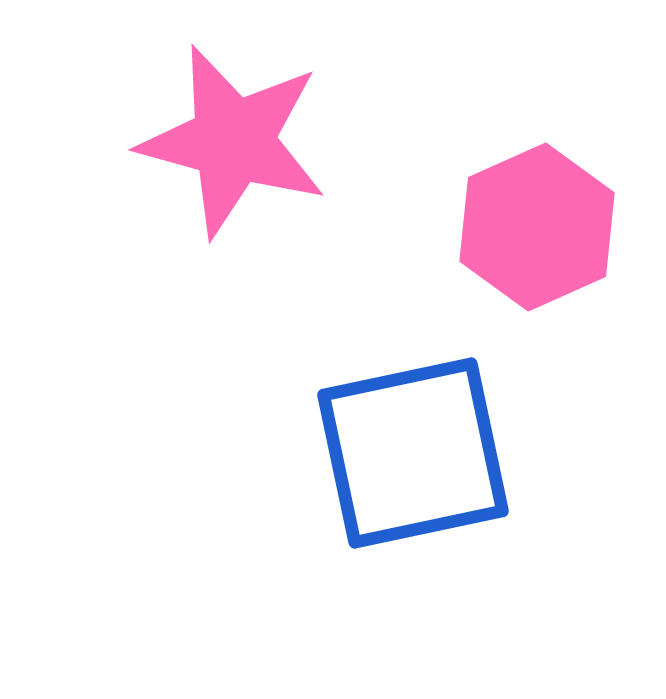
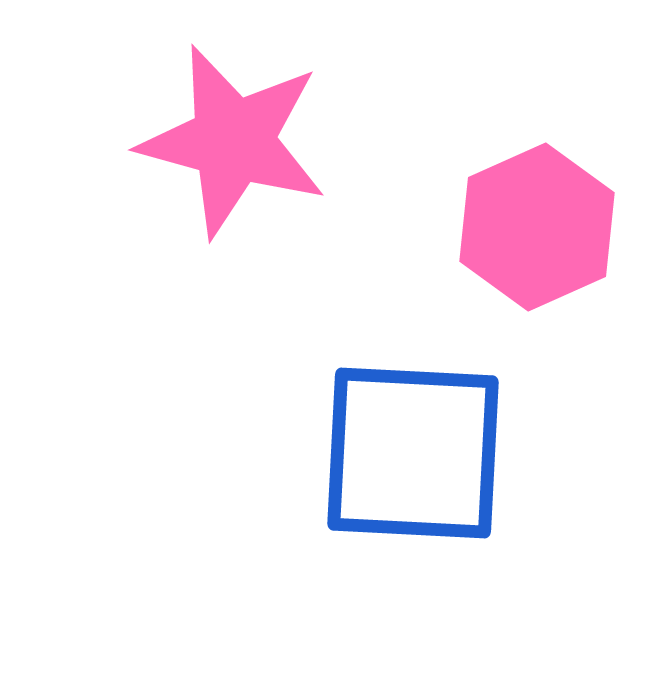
blue square: rotated 15 degrees clockwise
